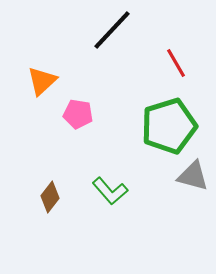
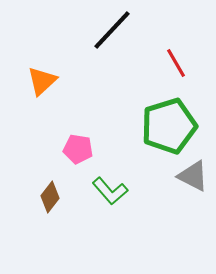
pink pentagon: moved 35 px down
gray triangle: rotated 12 degrees clockwise
